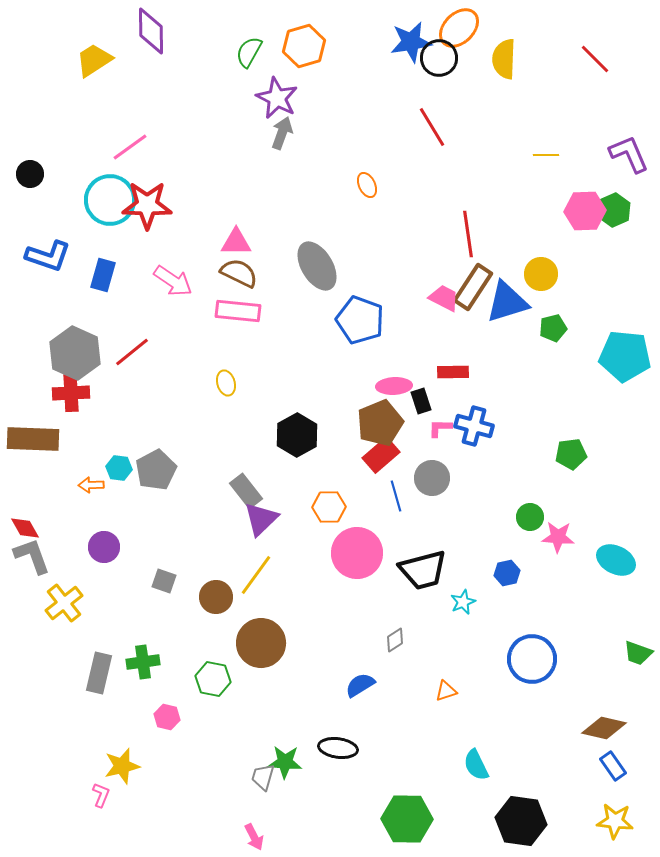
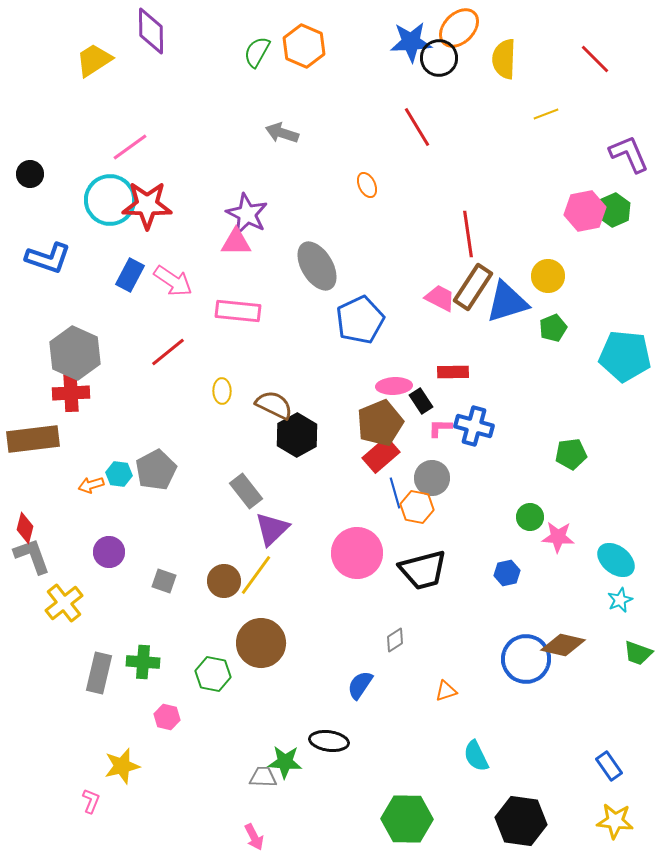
blue star at (411, 42): rotated 6 degrees clockwise
orange hexagon at (304, 46): rotated 21 degrees counterclockwise
green semicircle at (249, 52): moved 8 px right
purple star at (277, 98): moved 30 px left, 116 px down
red line at (432, 127): moved 15 px left
gray arrow at (282, 133): rotated 92 degrees counterclockwise
yellow line at (546, 155): moved 41 px up; rotated 20 degrees counterclockwise
pink hexagon at (585, 211): rotated 9 degrees counterclockwise
blue L-shape at (48, 256): moved 2 px down
brown semicircle at (239, 273): moved 35 px right, 132 px down
yellow circle at (541, 274): moved 7 px right, 2 px down
blue rectangle at (103, 275): moved 27 px right; rotated 12 degrees clockwise
pink trapezoid at (444, 298): moved 4 px left
blue pentagon at (360, 320): rotated 27 degrees clockwise
green pentagon at (553, 328): rotated 8 degrees counterclockwise
red line at (132, 352): moved 36 px right
yellow ellipse at (226, 383): moved 4 px left, 8 px down; rotated 15 degrees clockwise
black rectangle at (421, 401): rotated 15 degrees counterclockwise
brown rectangle at (33, 439): rotated 9 degrees counterclockwise
cyan hexagon at (119, 468): moved 6 px down
orange arrow at (91, 485): rotated 15 degrees counterclockwise
blue line at (396, 496): moved 1 px left, 3 px up
orange hexagon at (329, 507): moved 88 px right; rotated 12 degrees clockwise
purple triangle at (261, 519): moved 11 px right, 10 px down
red diamond at (25, 528): rotated 44 degrees clockwise
purple circle at (104, 547): moved 5 px right, 5 px down
cyan ellipse at (616, 560): rotated 12 degrees clockwise
brown circle at (216, 597): moved 8 px right, 16 px up
cyan star at (463, 602): moved 157 px right, 2 px up
blue circle at (532, 659): moved 6 px left
green cross at (143, 662): rotated 12 degrees clockwise
green hexagon at (213, 679): moved 5 px up
blue semicircle at (360, 685): rotated 24 degrees counterclockwise
brown diamond at (604, 728): moved 41 px left, 83 px up
black ellipse at (338, 748): moved 9 px left, 7 px up
cyan semicircle at (476, 765): moved 9 px up
blue rectangle at (613, 766): moved 4 px left
gray trapezoid at (263, 777): rotated 76 degrees clockwise
pink L-shape at (101, 795): moved 10 px left, 6 px down
